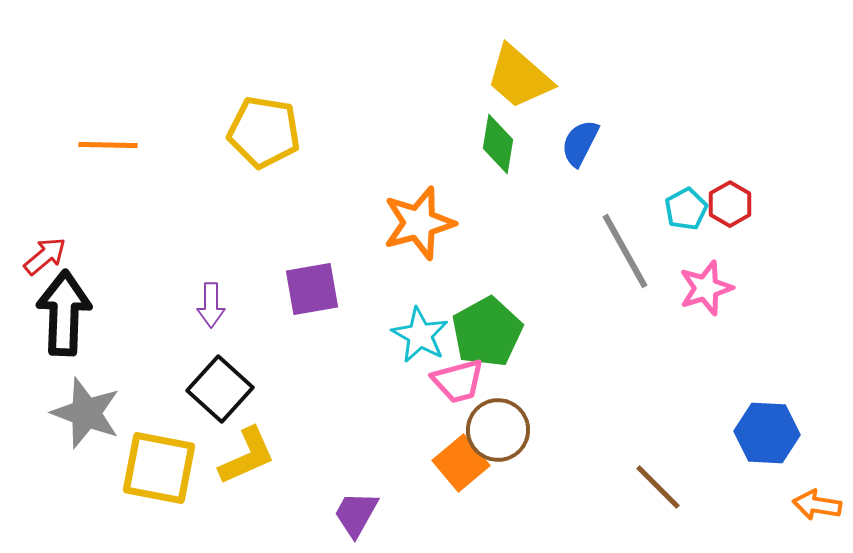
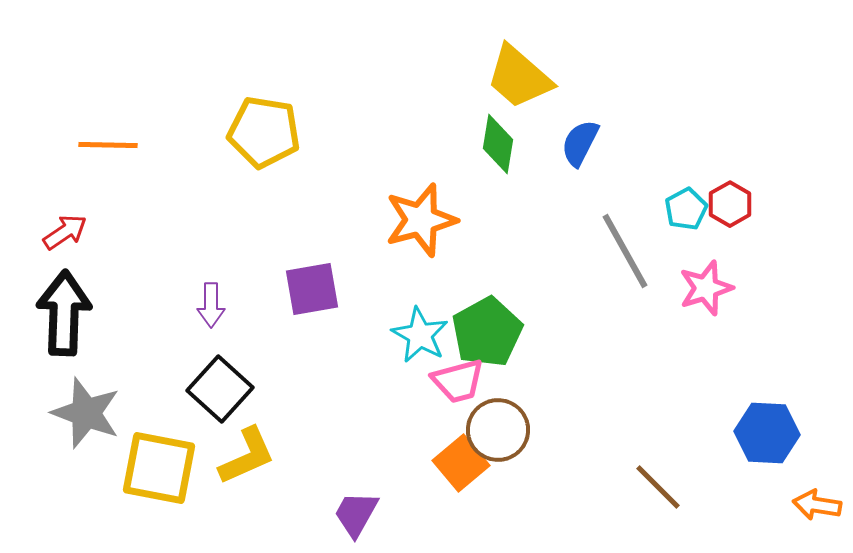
orange star: moved 2 px right, 3 px up
red arrow: moved 20 px right, 24 px up; rotated 6 degrees clockwise
